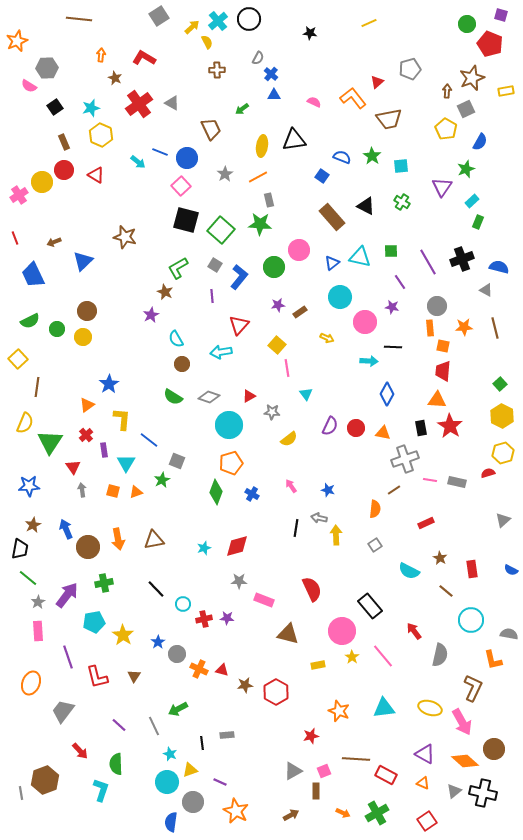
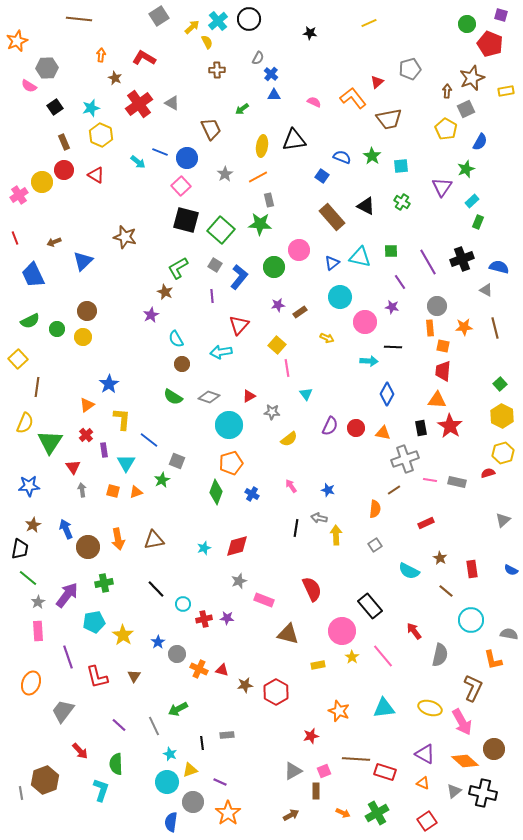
gray star at (239, 581): rotated 21 degrees counterclockwise
red rectangle at (386, 775): moved 1 px left, 3 px up; rotated 10 degrees counterclockwise
orange star at (236, 811): moved 8 px left, 2 px down; rotated 10 degrees clockwise
